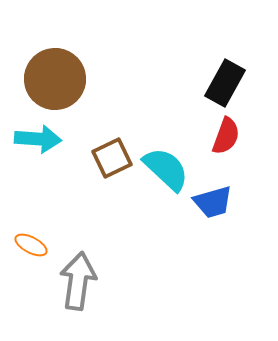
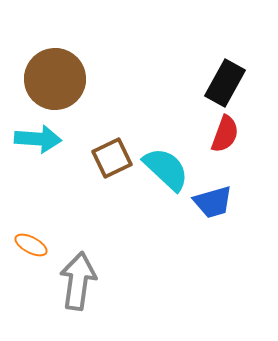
red semicircle: moved 1 px left, 2 px up
